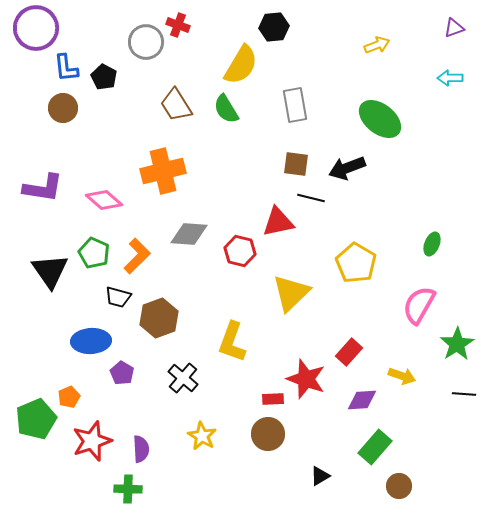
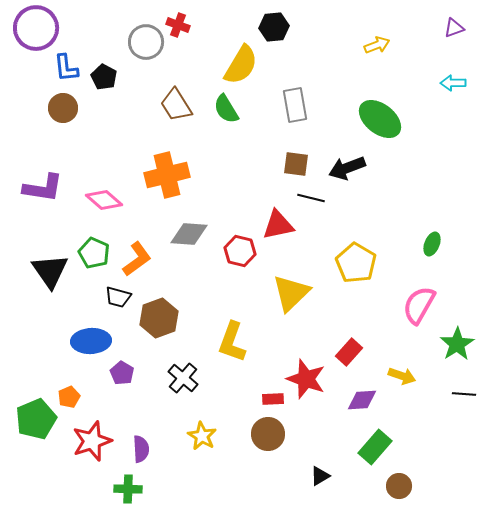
cyan arrow at (450, 78): moved 3 px right, 5 px down
orange cross at (163, 171): moved 4 px right, 4 px down
red triangle at (278, 222): moved 3 px down
orange L-shape at (137, 256): moved 3 px down; rotated 9 degrees clockwise
